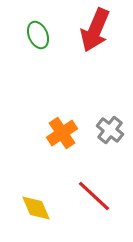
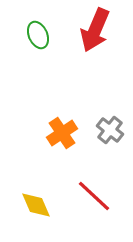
yellow diamond: moved 3 px up
